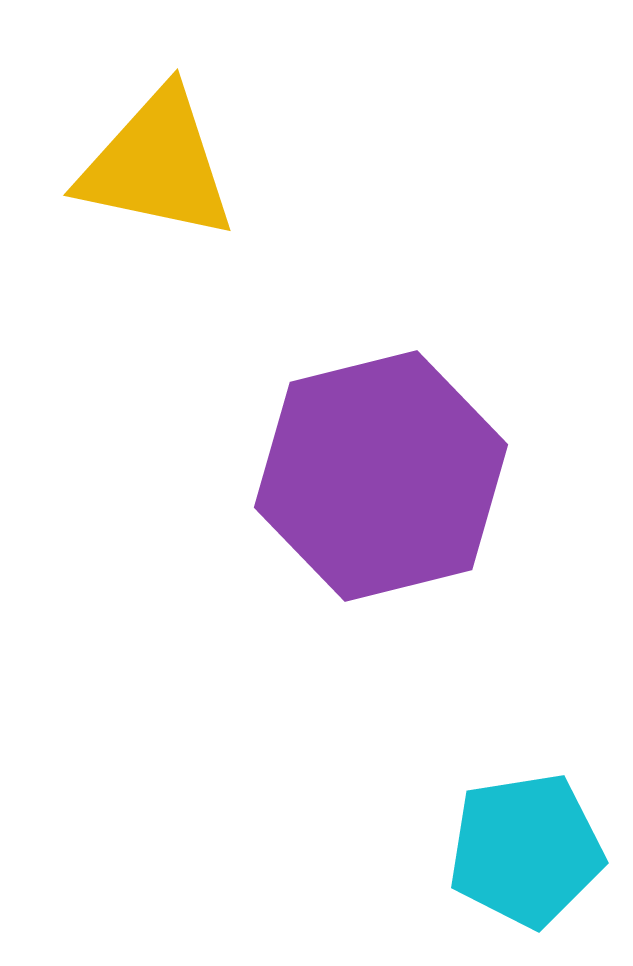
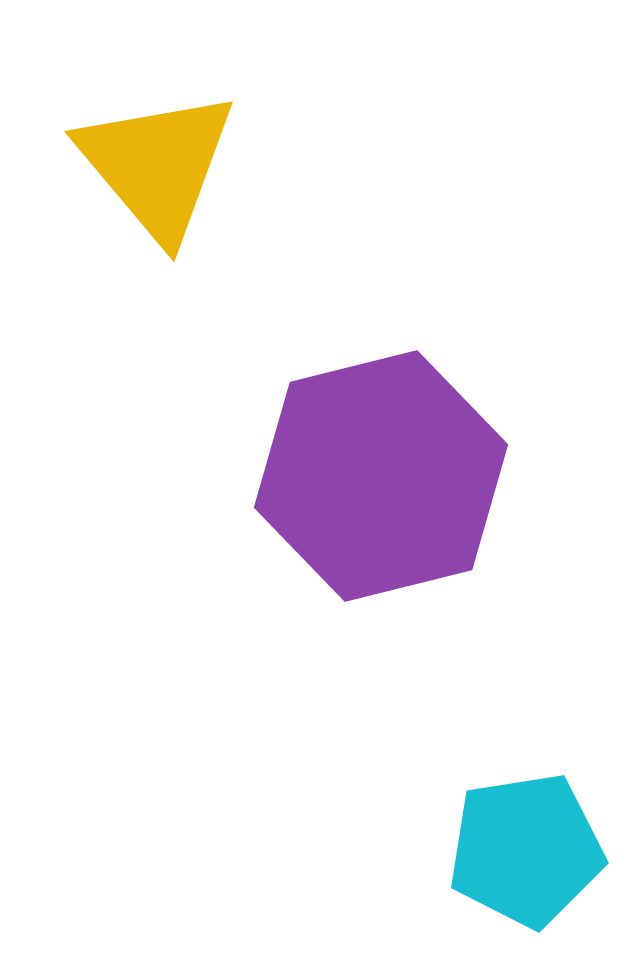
yellow triangle: rotated 38 degrees clockwise
